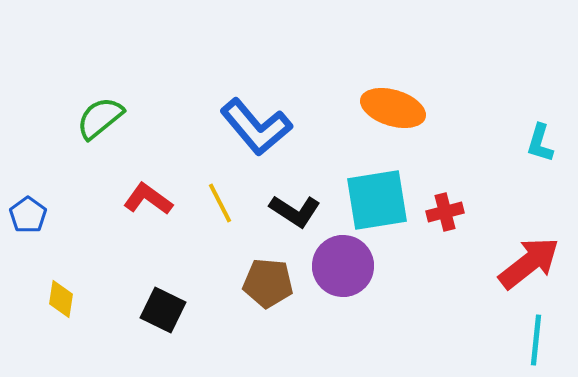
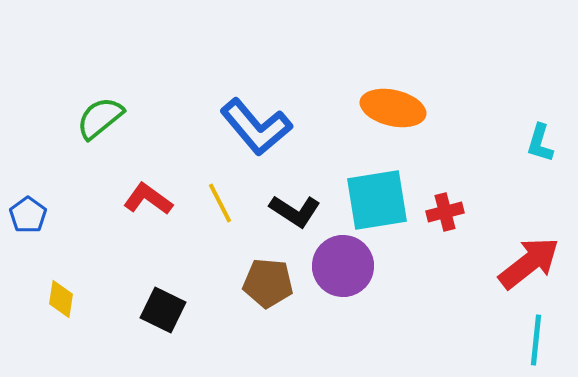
orange ellipse: rotated 4 degrees counterclockwise
